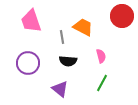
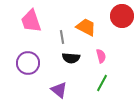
orange trapezoid: moved 3 px right
black semicircle: moved 3 px right, 3 px up
purple triangle: moved 1 px left, 1 px down
